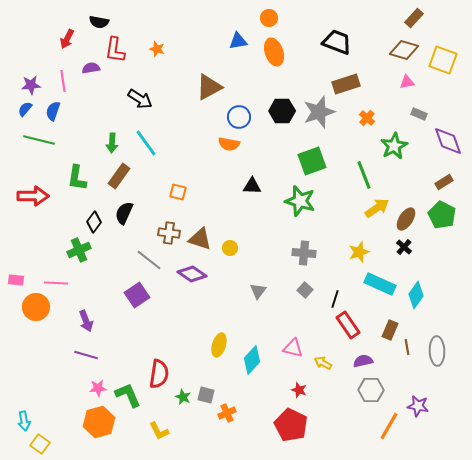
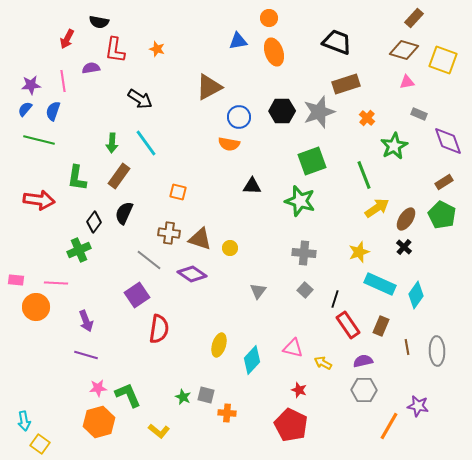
red arrow at (33, 196): moved 6 px right, 4 px down; rotated 8 degrees clockwise
brown rectangle at (390, 330): moved 9 px left, 4 px up
red semicircle at (159, 374): moved 45 px up
gray hexagon at (371, 390): moved 7 px left
orange cross at (227, 413): rotated 30 degrees clockwise
yellow L-shape at (159, 431): rotated 25 degrees counterclockwise
